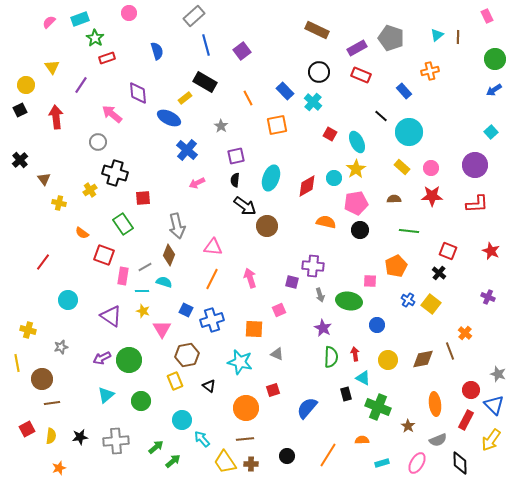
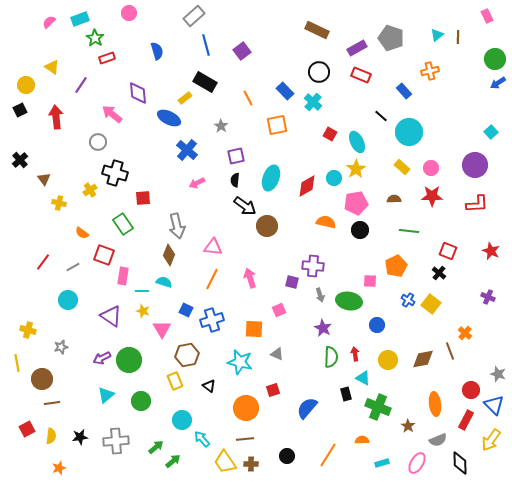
yellow triangle at (52, 67): rotated 21 degrees counterclockwise
blue arrow at (494, 90): moved 4 px right, 7 px up
gray line at (145, 267): moved 72 px left
